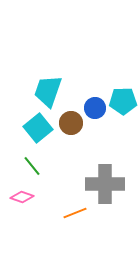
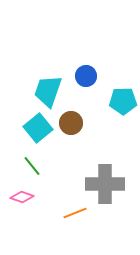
blue circle: moved 9 px left, 32 px up
